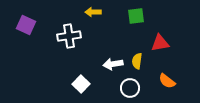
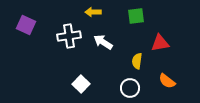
white arrow: moved 10 px left, 22 px up; rotated 42 degrees clockwise
